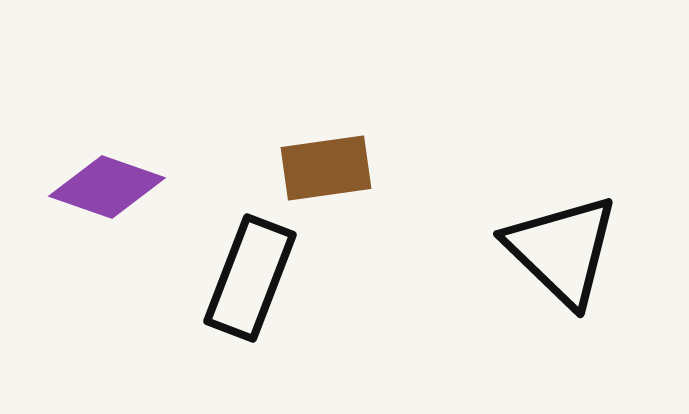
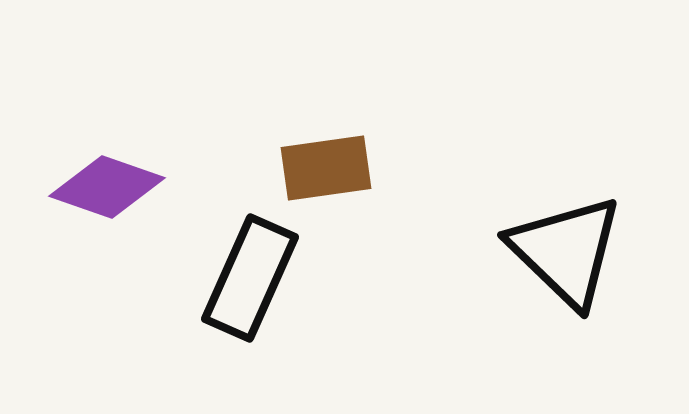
black triangle: moved 4 px right, 1 px down
black rectangle: rotated 3 degrees clockwise
